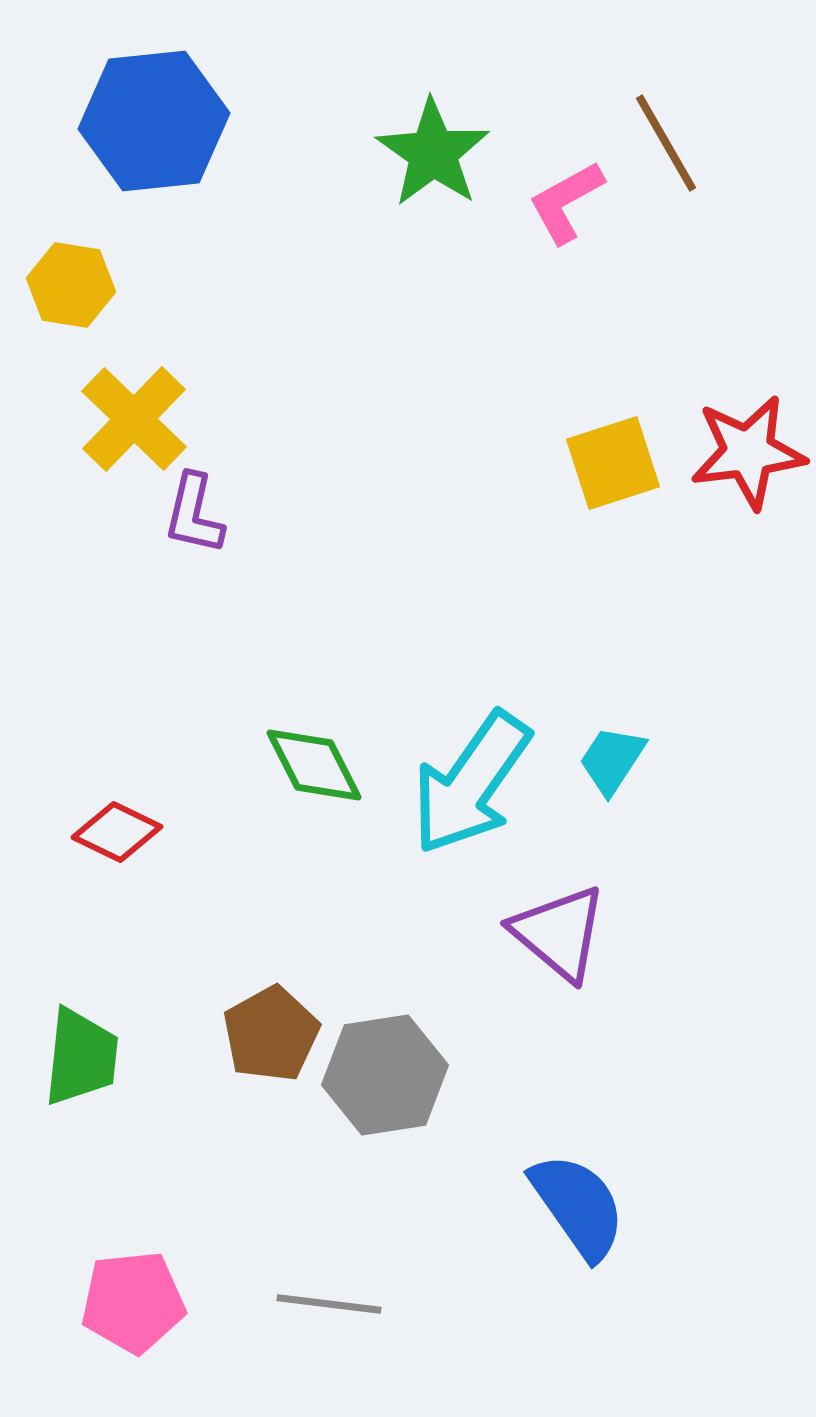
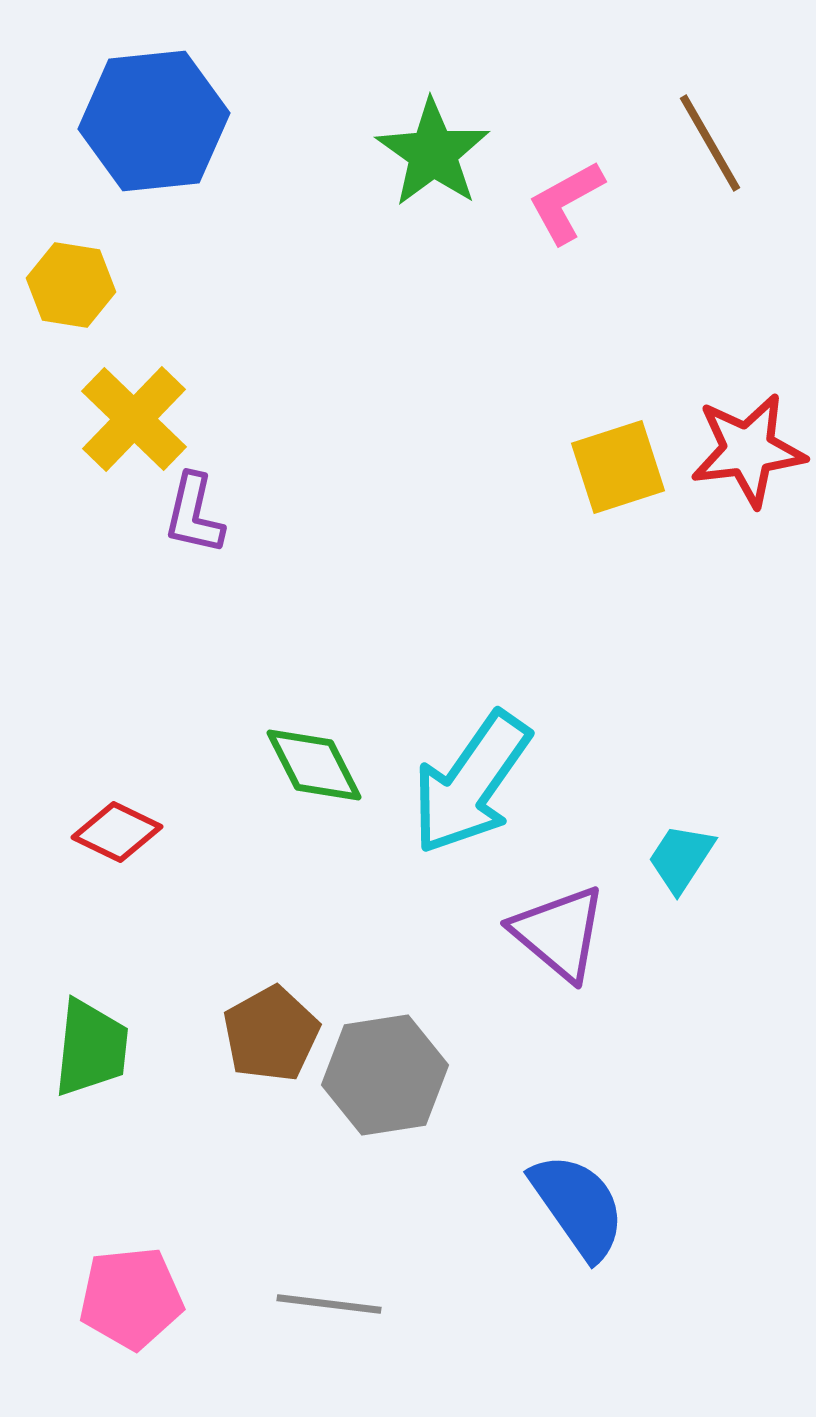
brown line: moved 44 px right
red star: moved 2 px up
yellow square: moved 5 px right, 4 px down
cyan trapezoid: moved 69 px right, 98 px down
green trapezoid: moved 10 px right, 9 px up
pink pentagon: moved 2 px left, 4 px up
